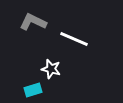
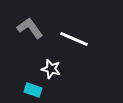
gray L-shape: moved 3 px left, 6 px down; rotated 28 degrees clockwise
cyan rectangle: rotated 36 degrees clockwise
